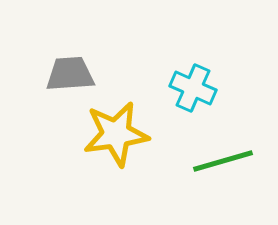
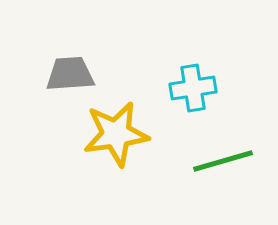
cyan cross: rotated 33 degrees counterclockwise
